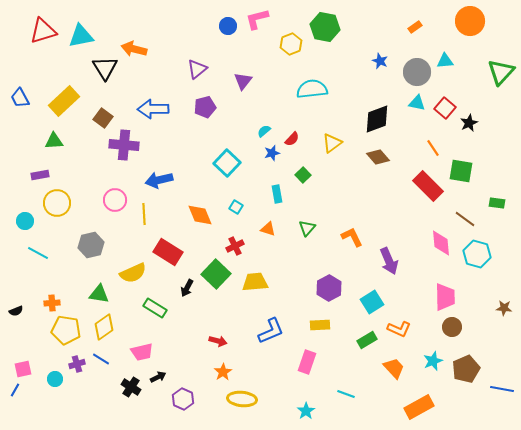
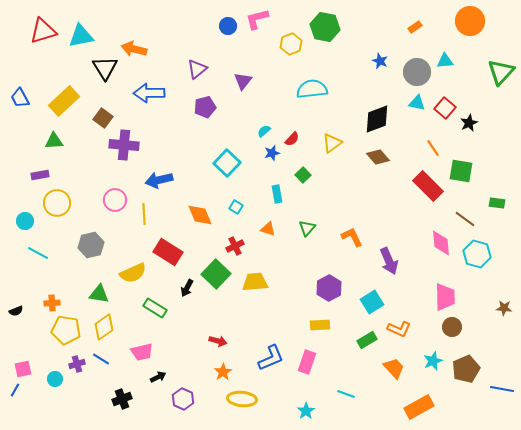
blue arrow at (153, 109): moved 4 px left, 16 px up
blue L-shape at (271, 331): moved 27 px down
black cross at (131, 387): moved 9 px left, 12 px down; rotated 36 degrees clockwise
